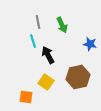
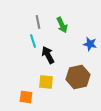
yellow square: rotated 28 degrees counterclockwise
